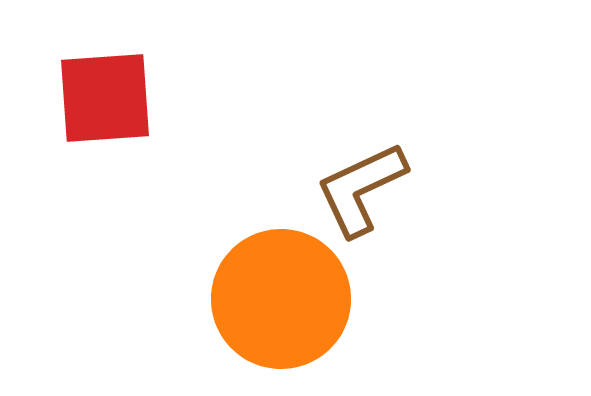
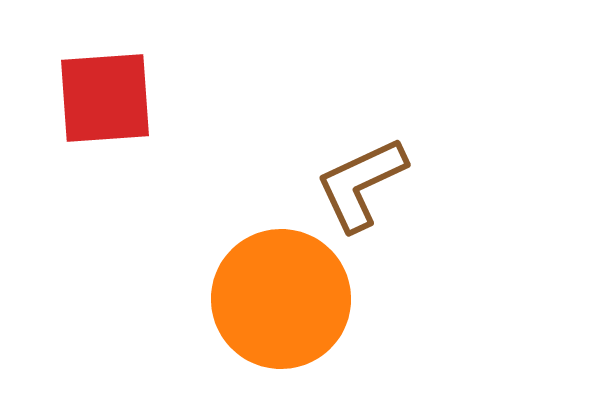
brown L-shape: moved 5 px up
